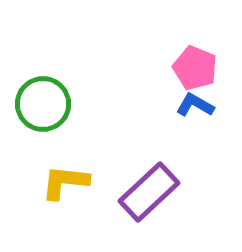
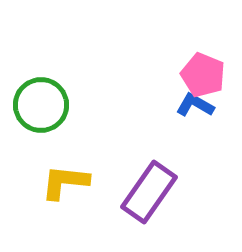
pink pentagon: moved 8 px right, 7 px down
green circle: moved 2 px left, 1 px down
purple rectangle: rotated 12 degrees counterclockwise
